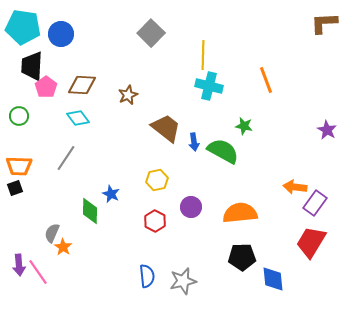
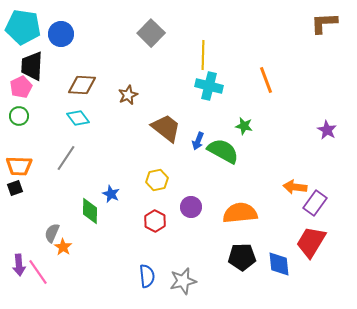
pink pentagon: moved 25 px left; rotated 10 degrees clockwise
blue arrow: moved 4 px right, 1 px up; rotated 30 degrees clockwise
blue diamond: moved 6 px right, 15 px up
